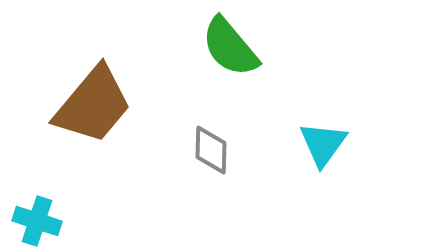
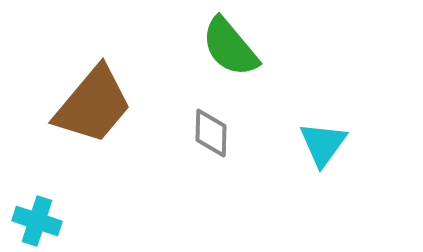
gray diamond: moved 17 px up
